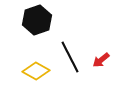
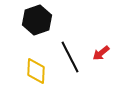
red arrow: moved 7 px up
yellow diamond: rotated 64 degrees clockwise
